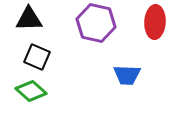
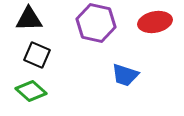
red ellipse: rotated 76 degrees clockwise
black square: moved 2 px up
blue trapezoid: moved 2 px left; rotated 16 degrees clockwise
